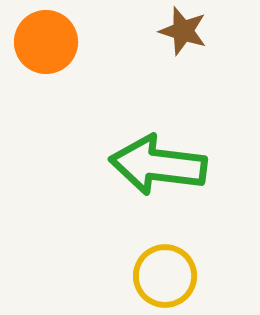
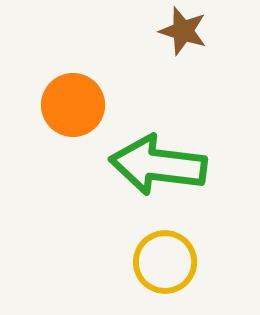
orange circle: moved 27 px right, 63 px down
yellow circle: moved 14 px up
